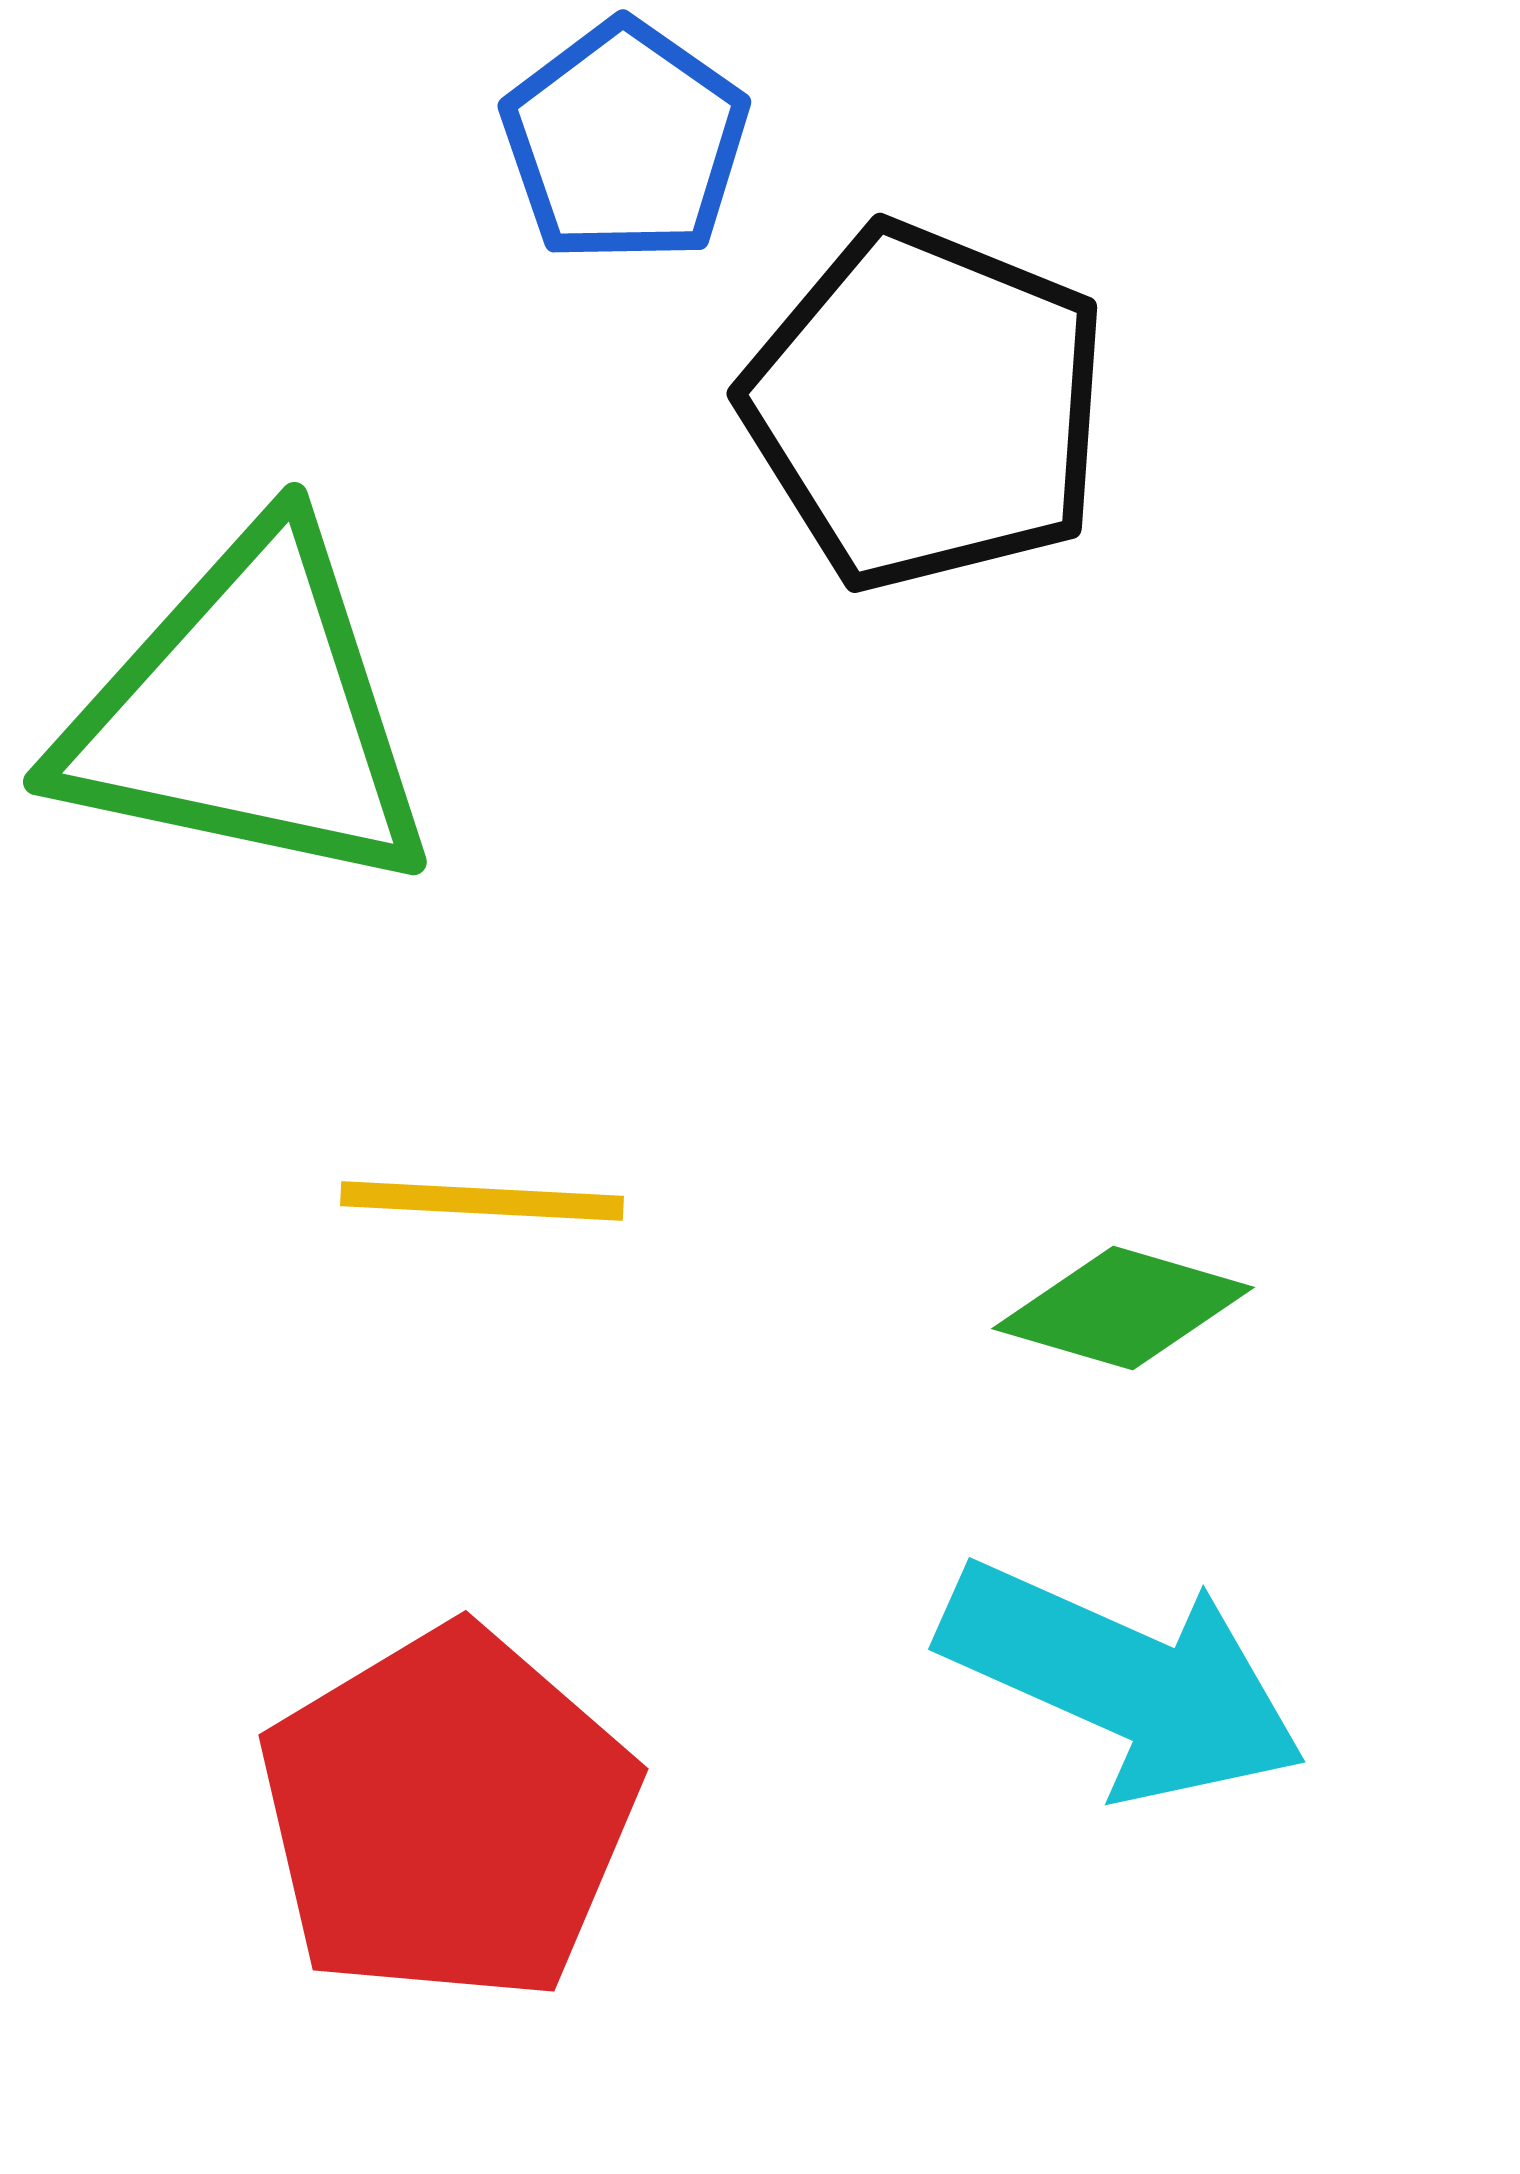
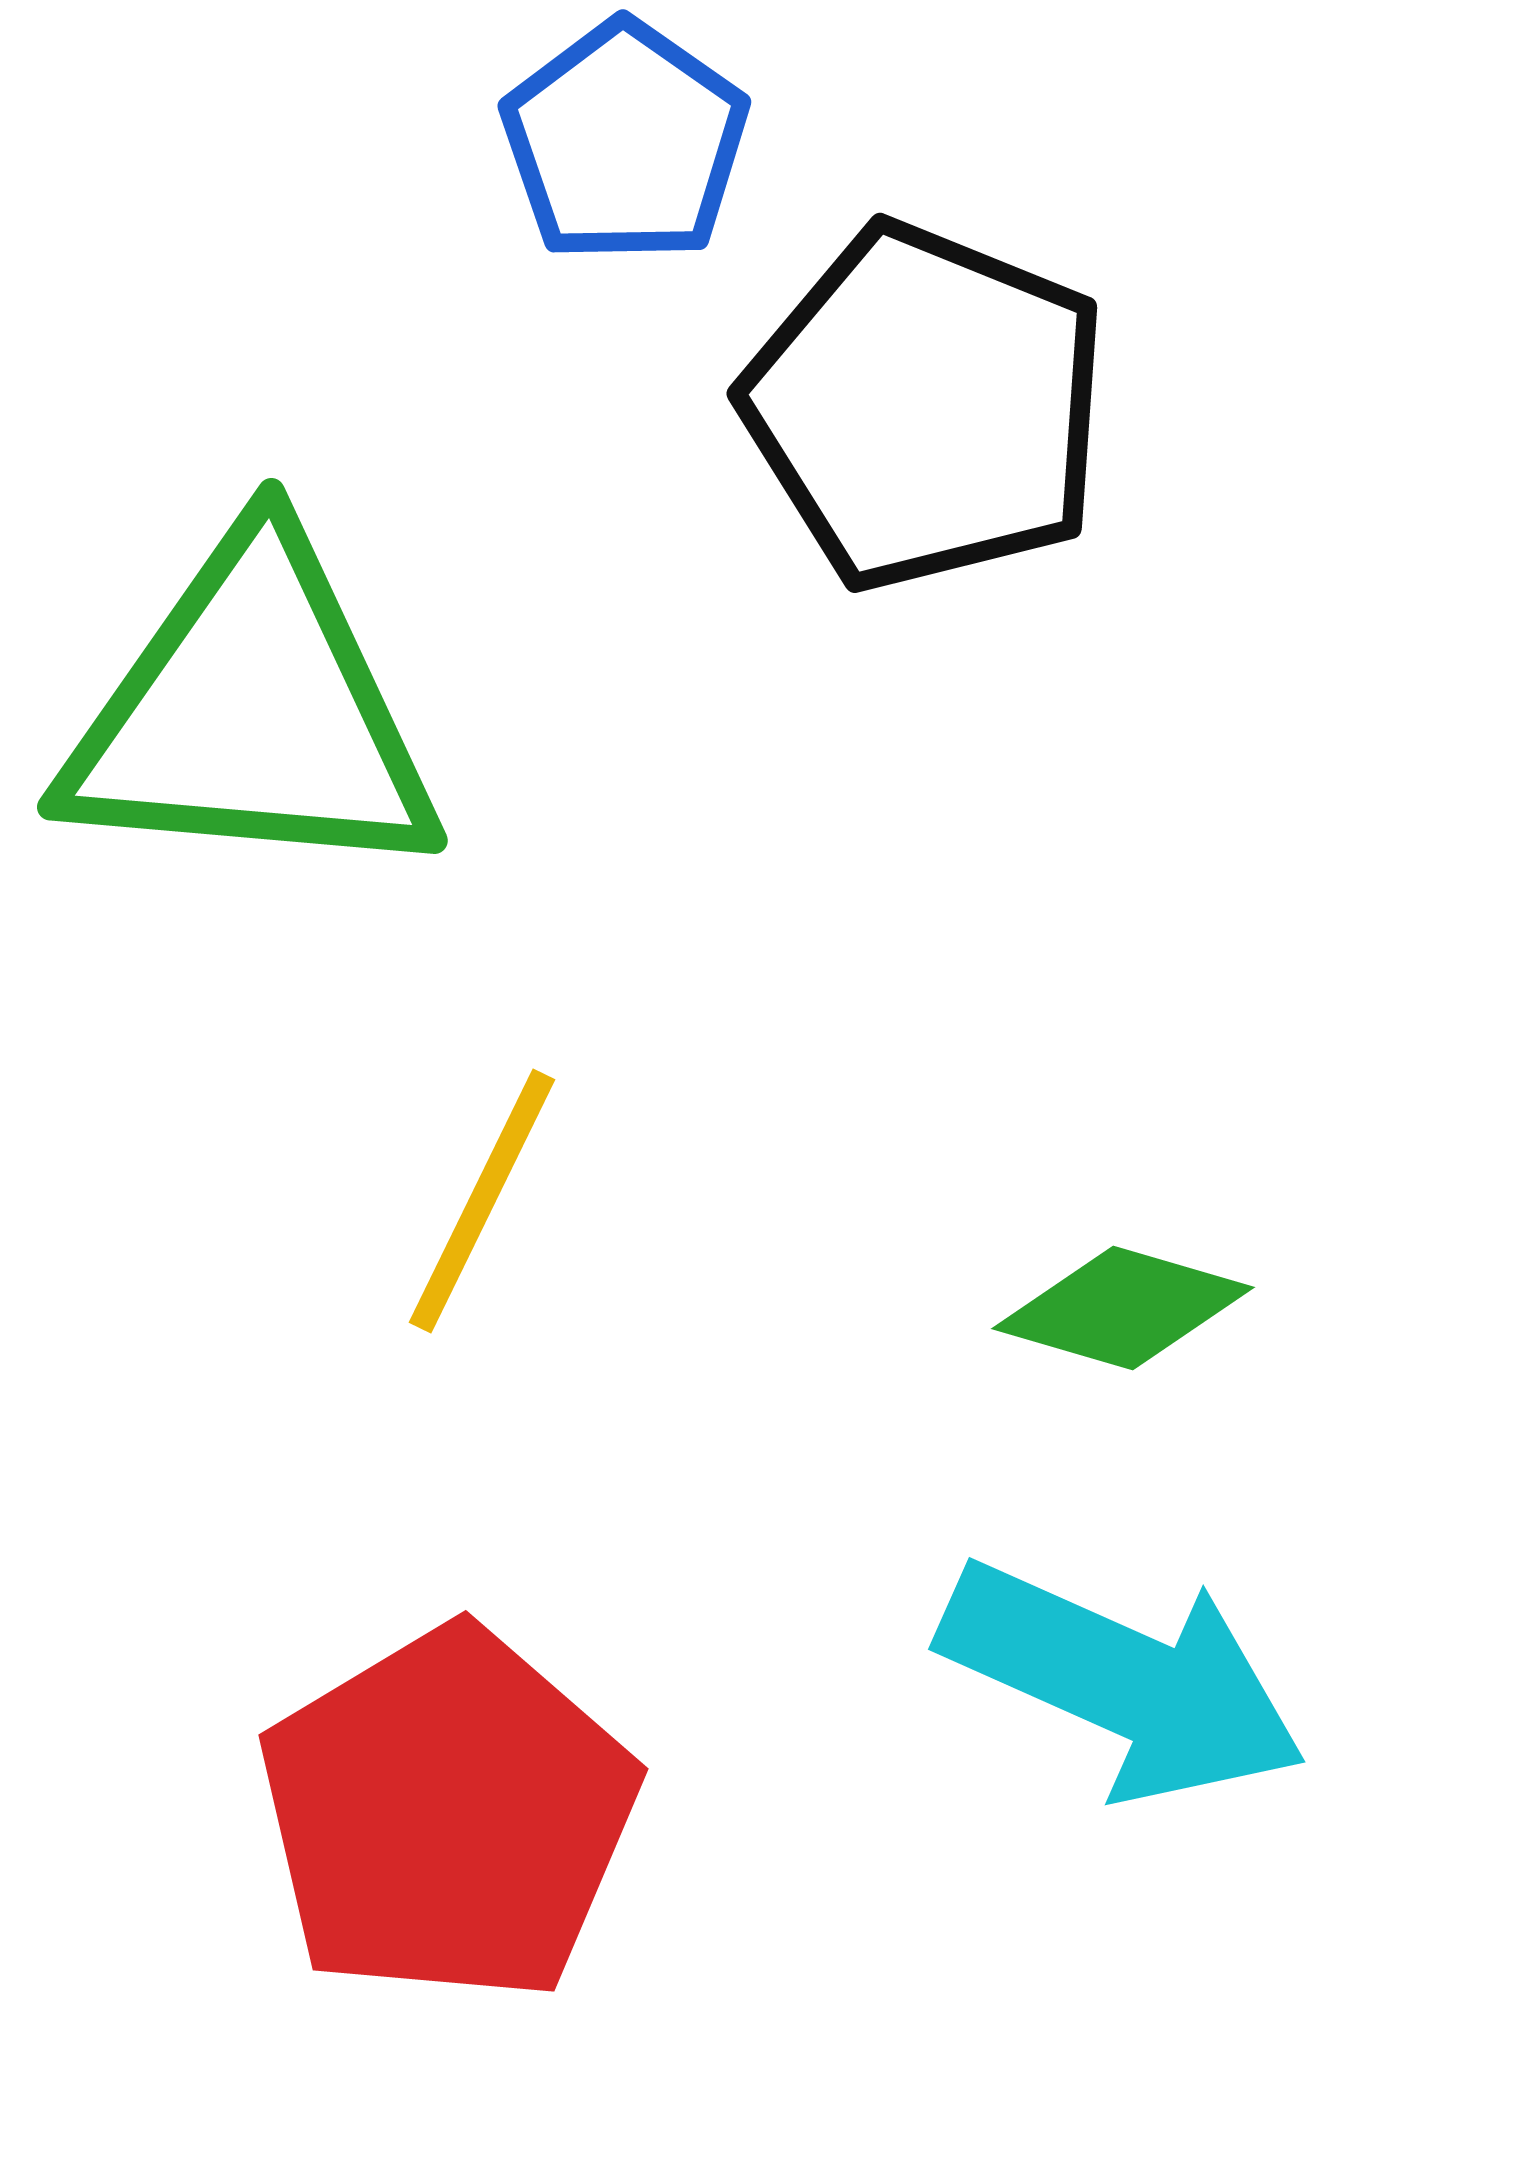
green triangle: moved 4 px right; rotated 7 degrees counterclockwise
yellow line: rotated 67 degrees counterclockwise
